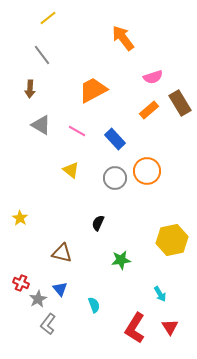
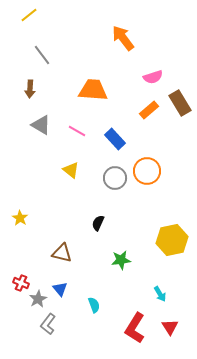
yellow line: moved 19 px left, 3 px up
orange trapezoid: rotated 32 degrees clockwise
